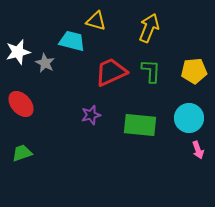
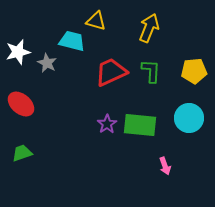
gray star: moved 2 px right
red ellipse: rotated 8 degrees counterclockwise
purple star: moved 16 px right, 9 px down; rotated 18 degrees counterclockwise
pink arrow: moved 33 px left, 16 px down
